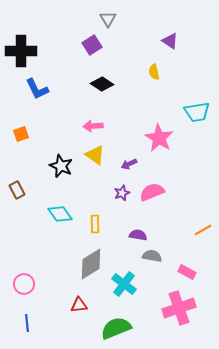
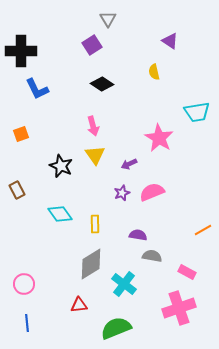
pink arrow: rotated 102 degrees counterclockwise
yellow triangle: rotated 20 degrees clockwise
